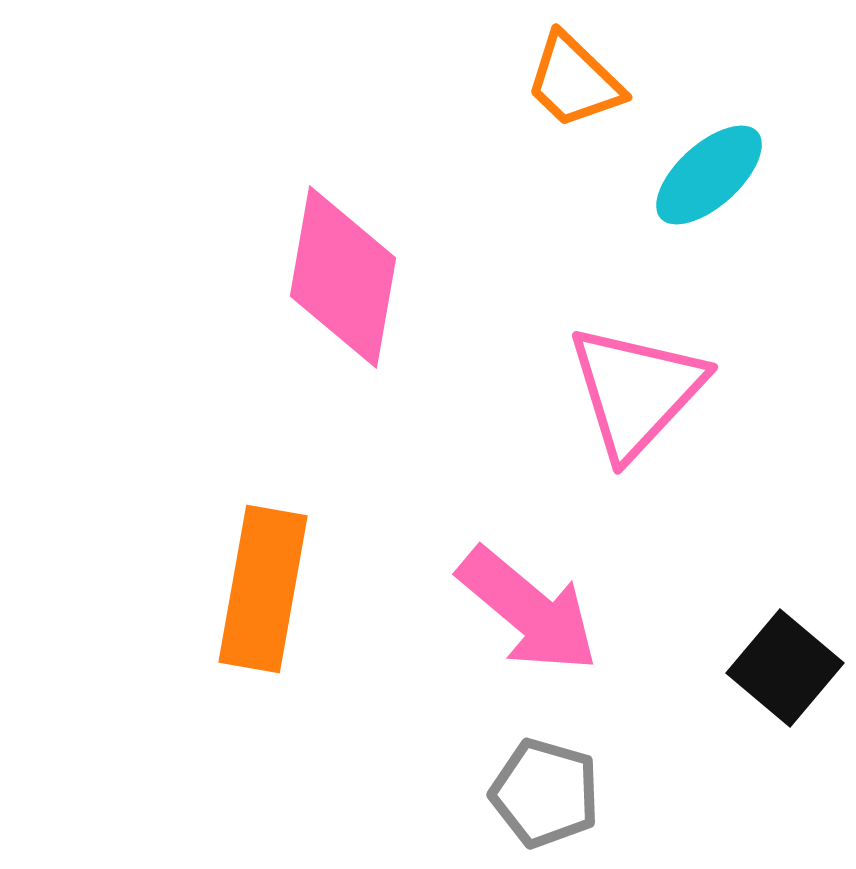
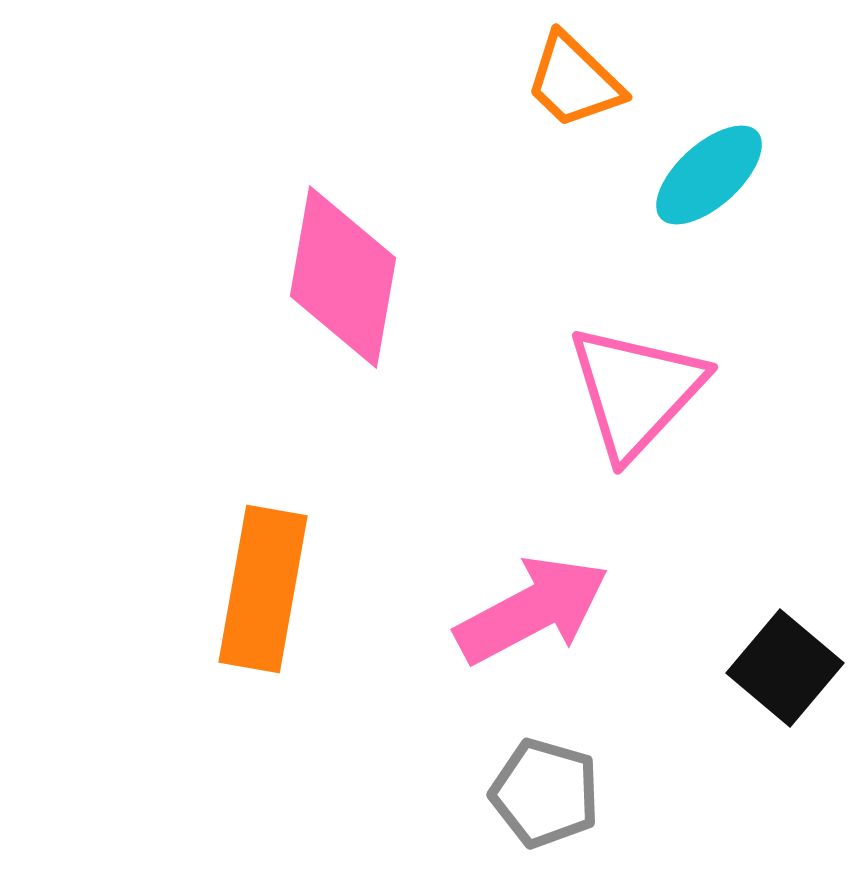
pink arrow: moved 4 px right; rotated 68 degrees counterclockwise
